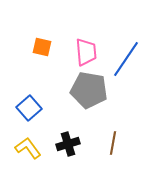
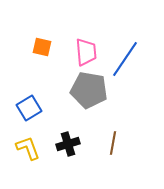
blue line: moved 1 px left
blue square: rotated 10 degrees clockwise
yellow L-shape: rotated 16 degrees clockwise
